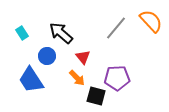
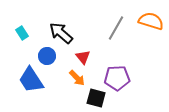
orange semicircle: rotated 30 degrees counterclockwise
gray line: rotated 10 degrees counterclockwise
black square: moved 2 px down
